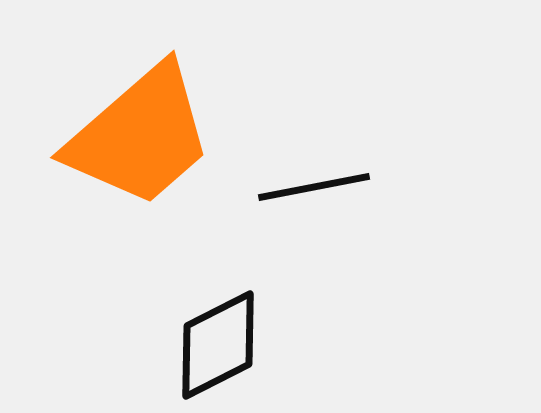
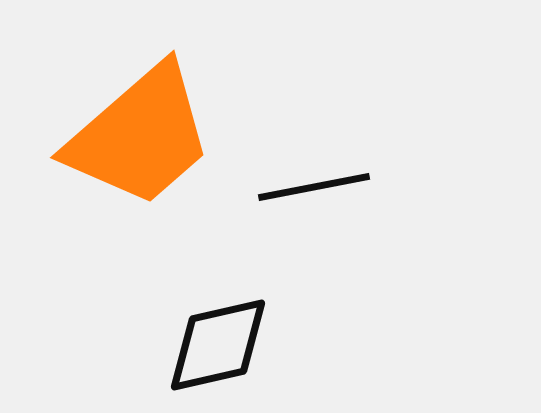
black diamond: rotated 14 degrees clockwise
